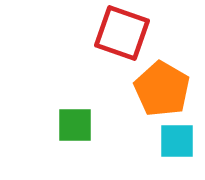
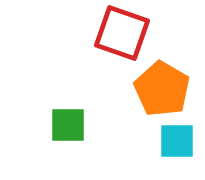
green square: moved 7 px left
